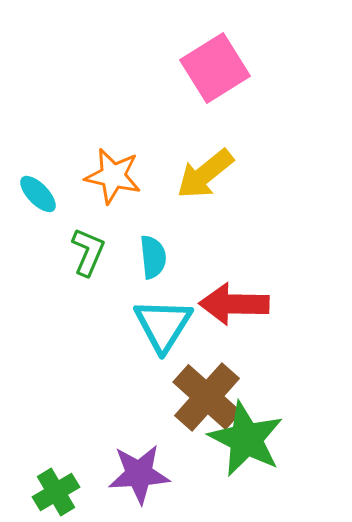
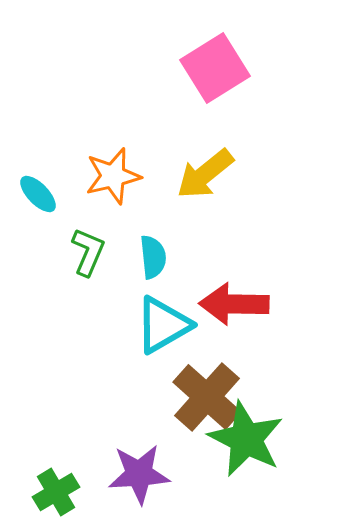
orange star: rotated 26 degrees counterclockwise
cyan triangle: rotated 28 degrees clockwise
